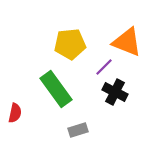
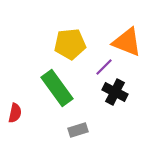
green rectangle: moved 1 px right, 1 px up
